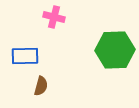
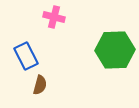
blue rectangle: moved 1 px right; rotated 64 degrees clockwise
brown semicircle: moved 1 px left, 1 px up
